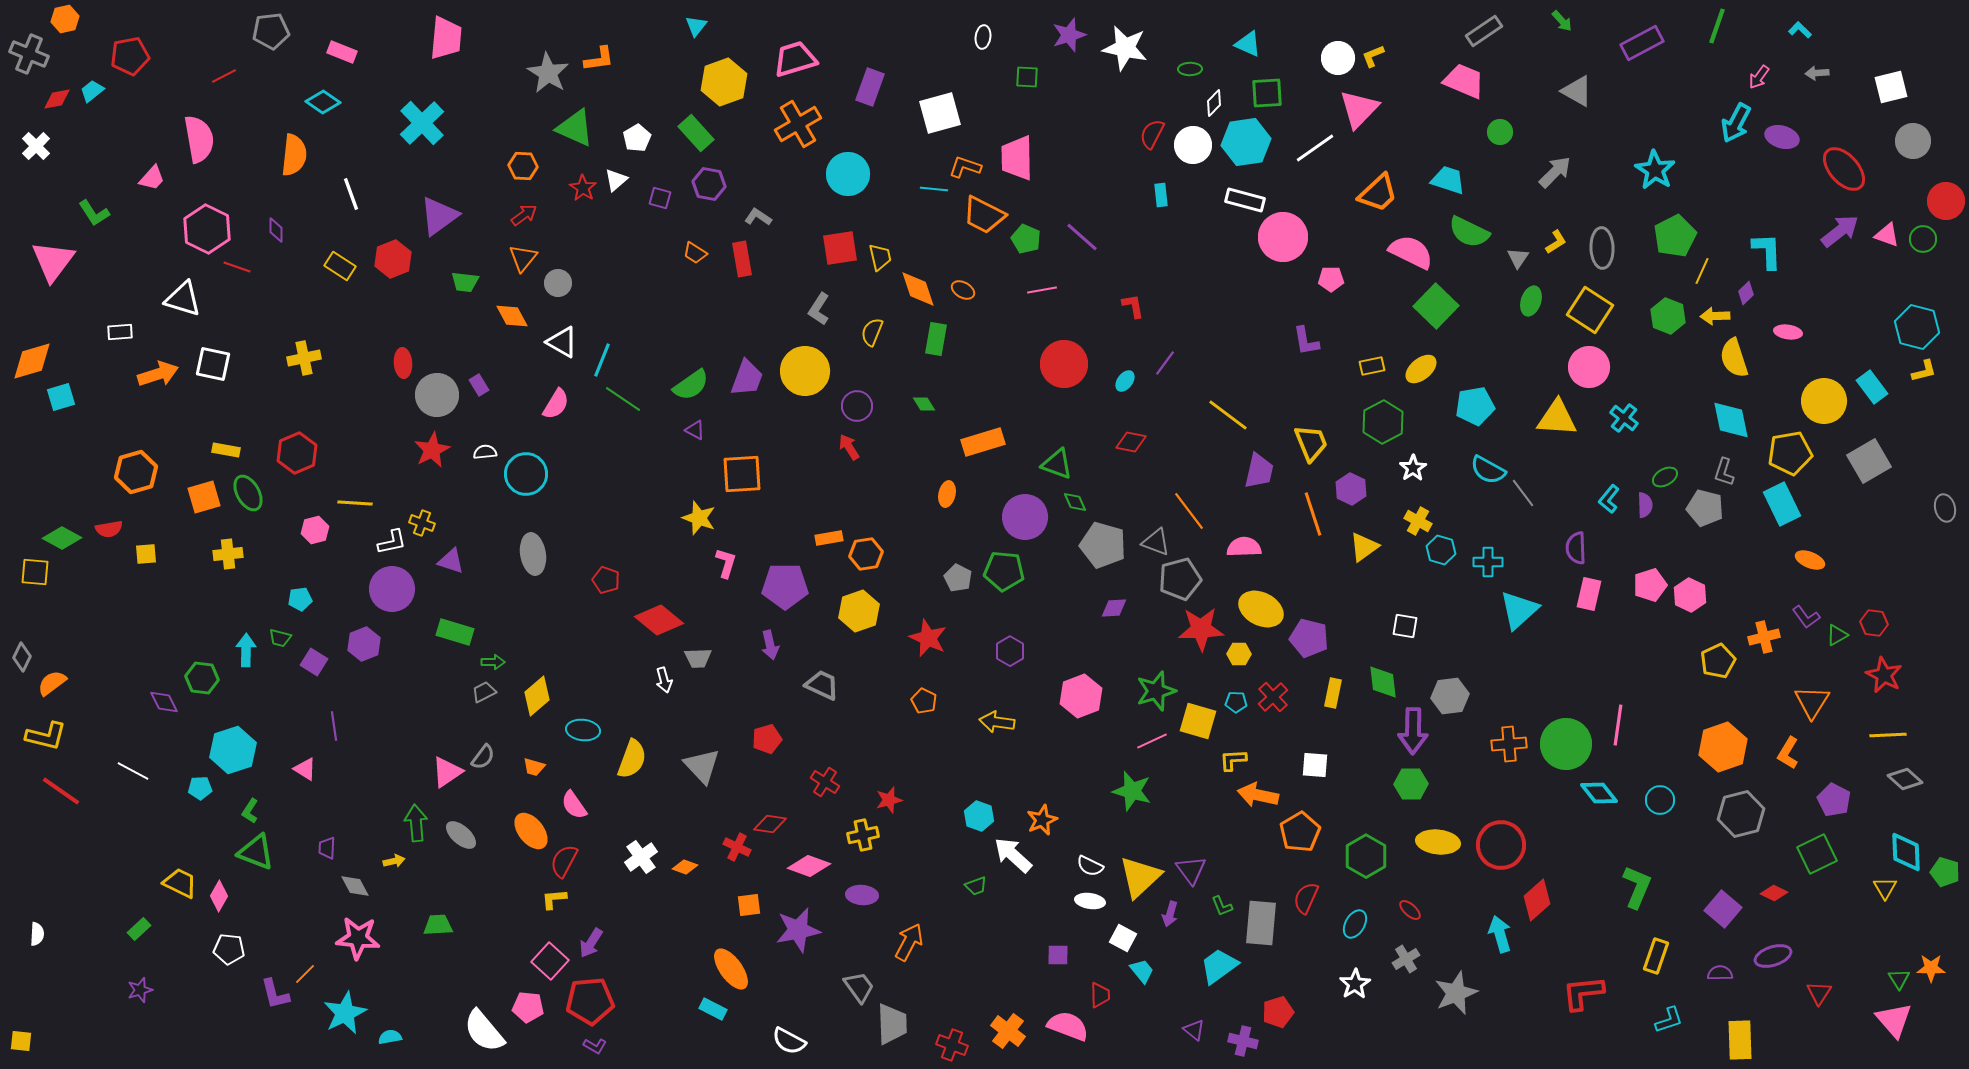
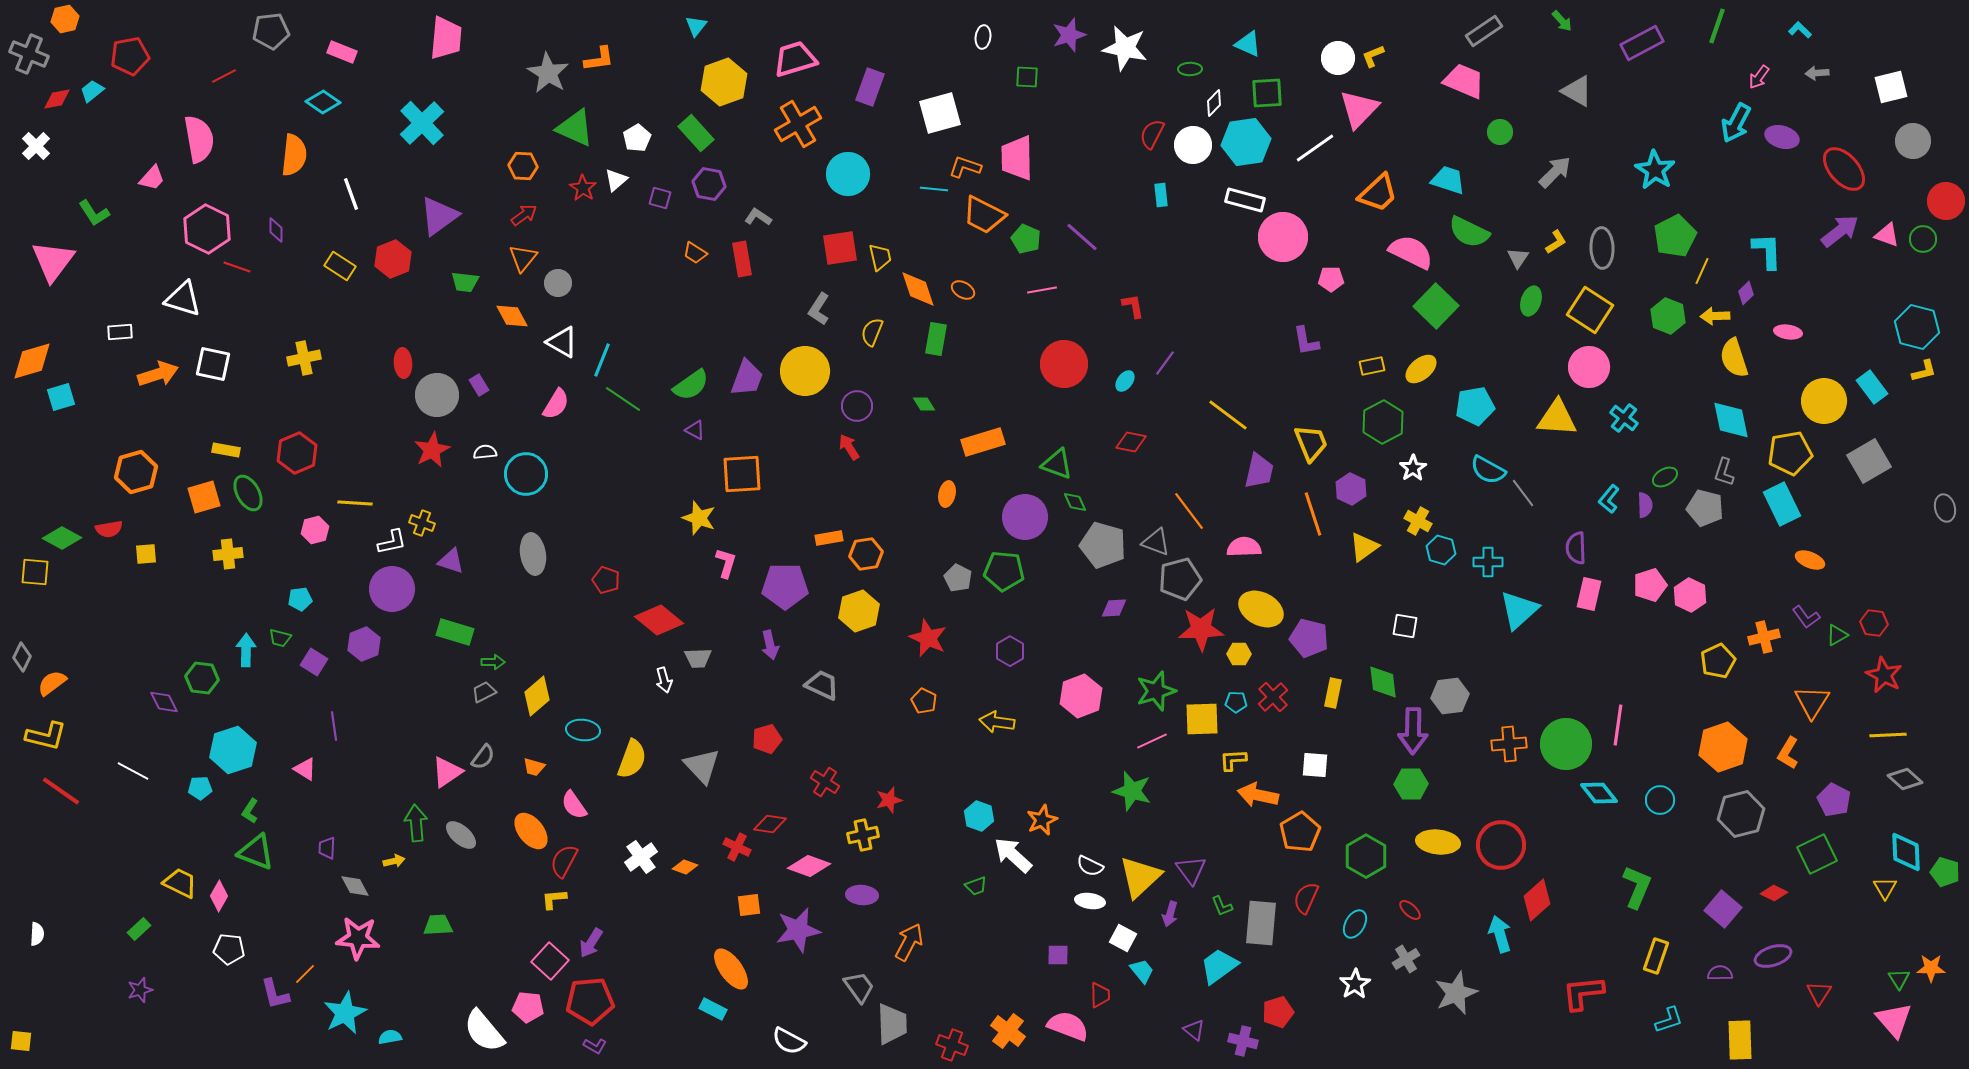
yellow square at (1198, 721): moved 4 px right, 2 px up; rotated 18 degrees counterclockwise
